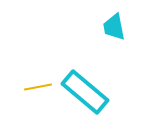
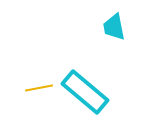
yellow line: moved 1 px right, 1 px down
